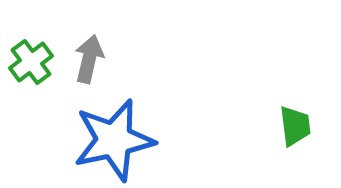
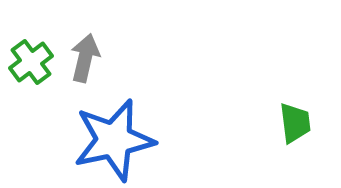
gray arrow: moved 4 px left, 1 px up
green trapezoid: moved 3 px up
